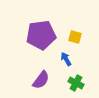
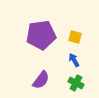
blue arrow: moved 8 px right, 1 px down
